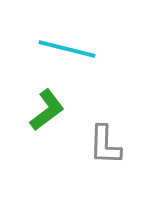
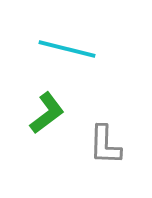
green L-shape: moved 3 px down
